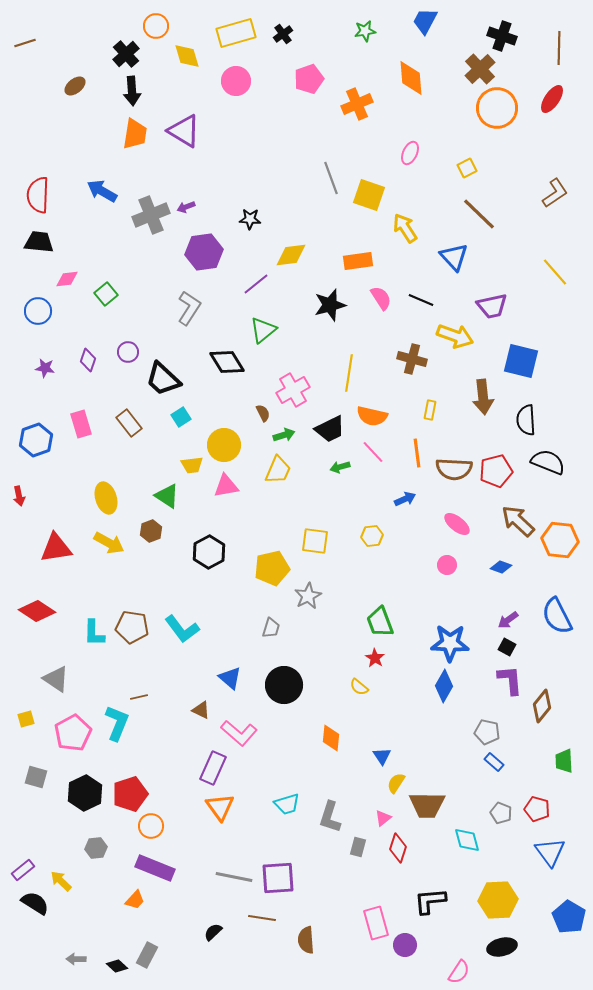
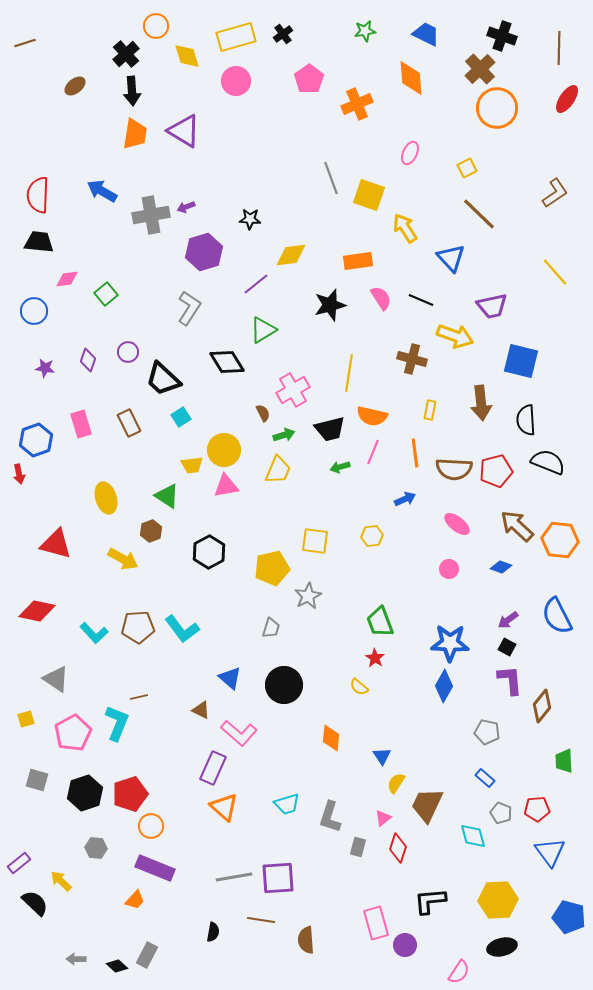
blue trapezoid at (425, 21): moved 1 px right, 13 px down; rotated 88 degrees clockwise
yellow rectangle at (236, 33): moved 4 px down
pink pentagon at (309, 79): rotated 16 degrees counterclockwise
red ellipse at (552, 99): moved 15 px right
gray cross at (151, 215): rotated 12 degrees clockwise
purple hexagon at (204, 252): rotated 9 degrees counterclockwise
blue triangle at (454, 257): moved 3 px left, 1 px down
blue circle at (38, 311): moved 4 px left
green triangle at (263, 330): rotated 8 degrees clockwise
brown arrow at (483, 397): moved 2 px left, 6 px down
brown rectangle at (129, 423): rotated 12 degrees clockwise
black trapezoid at (330, 429): rotated 12 degrees clockwise
yellow circle at (224, 445): moved 5 px down
pink line at (373, 452): rotated 65 degrees clockwise
orange line at (417, 453): moved 2 px left
red arrow at (19, 496): moved 22 px up
brown arrow at (518, 521): moved 1 px left, 5 px down
yellow arrow at (109, 543): moved 14 px right, 16 px down
red triangle at (56, 548): moved 4 px up; rotated 24 degrees clockwise
pink circle at (447, 565): moved 2 px right, 4 px down
red diamond at (37, 611): rotated 21 degrees counterclockwise
brown pentagon at (132, 627): moved 6 px right; rotated 12 degrees counterclockwise
cyan L-shape at (94, 633): rotated 44 degrees counterclockwise
blue rectangle at (494, 762): moved 9 px left, 16 px down
gray square at (36, 777): moved 1 px right, 3 px down
black hexagon at (85, 793): rotated 8 degrees clockwise
brown trapezoid at (427, 805): rotated 114 degrees clockwise
orange triangle at (220, 807): moved 4 px right; rotated 12 degrees counterclockwise
red pentagon at (537, 809): rotated 20 degrees counterclockwise
cyan diamond at (467, 840): moved 6 px right, 4 px up
gray hexagon at (96, 848): rotated 10 degrees clockwise
purple rectangle at (23, 870): moved 4 px left, 7 px up
gray line at (234, 877): rotated 21 degrees counterclockwise
black semicircle at (35, 903): rotated 12 degrees clockwise
blue pentagon at (569, 917): rotated 16 degrees counterclockwise
brown line at (262, 918): moved 1 px left, 2 px down
black semicircle at (213, 932): rotated 144 degrees clockwise
